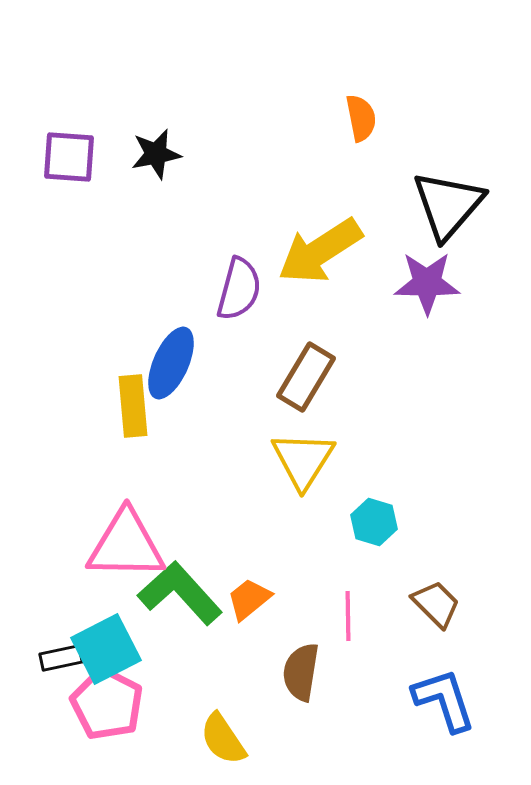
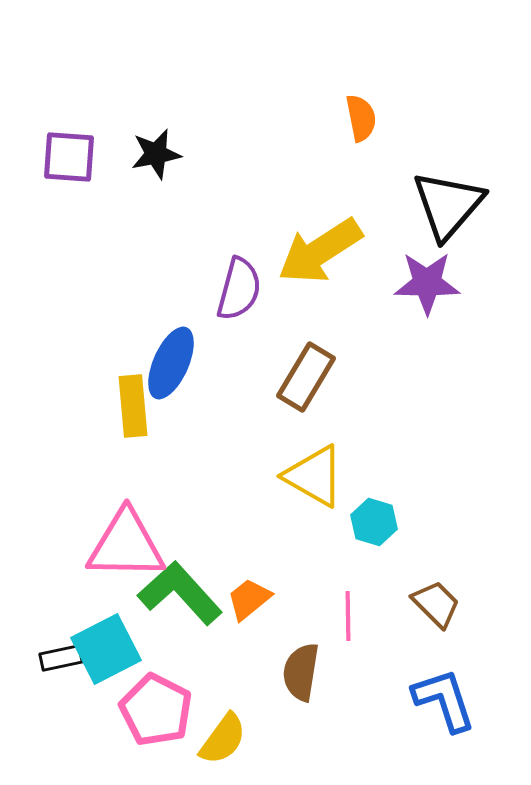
yellow triangle: moved 11 px right, 16 px down; rotated 32 degrees counterclockwise
pink pentagon: moved 49 px right, 6 px down
yellow semicircle: rotated 110 degrees counterclockwise
